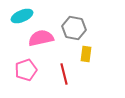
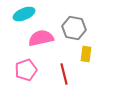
cyan ellipse: moved 2 px right, 2 px up
